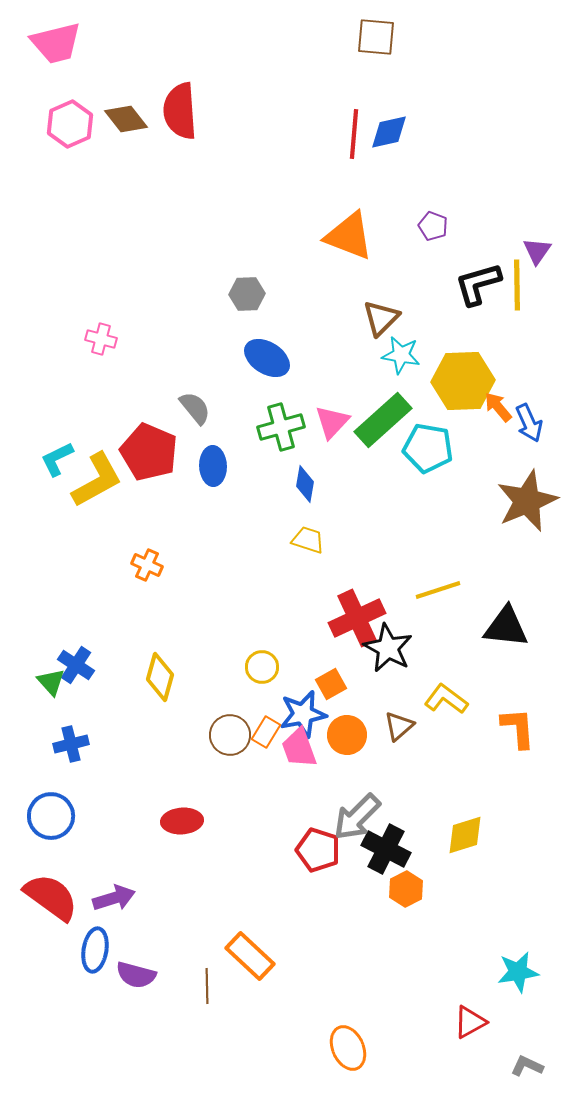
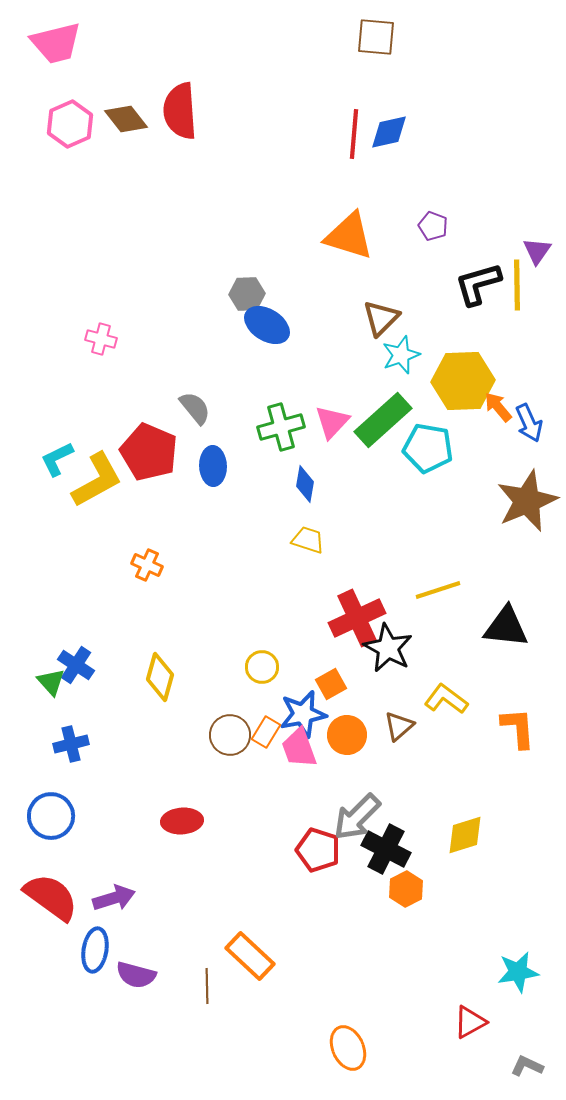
orange triangle at (349, 236): rotated 4 degrees counterclockwise
cyan star at (401, 355): rotated 30 degrees counterclockwise
blue ellipse at (267, 358): moved 33 px up
